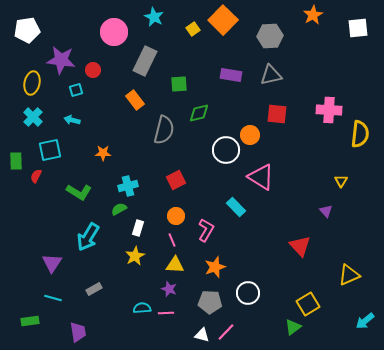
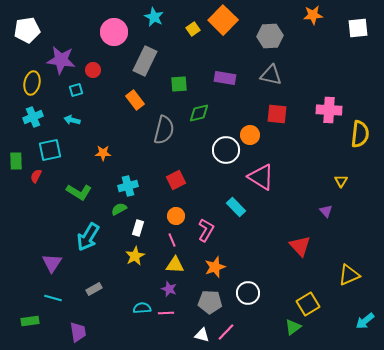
orange star at (313, 15): rotated 24 degrees clockwise
purple rectangle at (231, 75): moved 6 px left, 3 px down
gray triangle at (271, 75): rotated 25 degrees clockwise
cyan cross at (33, 117): rotated 24 degrees clockwise
